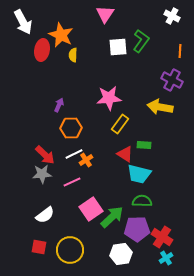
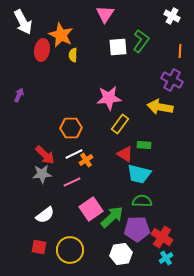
purple arrow: moved 40 px left, 10 px up
